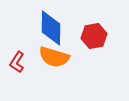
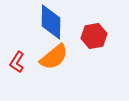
blue diamond: moved 6 px up
orange semicircle: rotated 56 degrees counterclockwise
